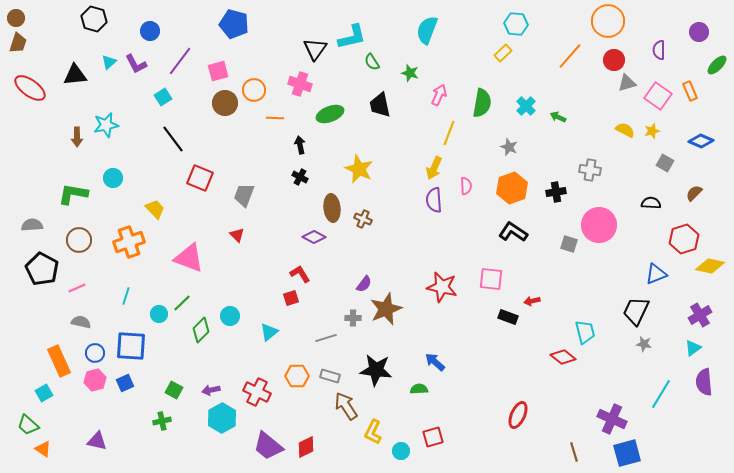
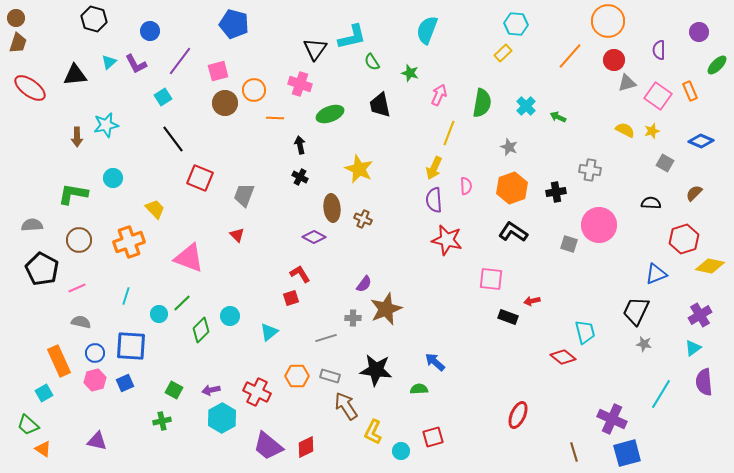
red star at (442, 287): moved 5 px right, 47 px up
